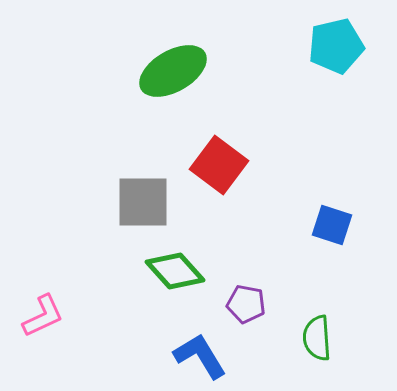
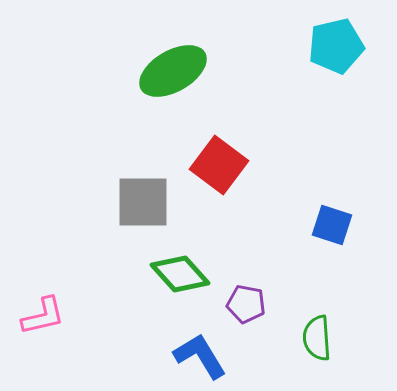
green diamond: moved 5 px right, 3 px down
pink L-shape: rotated 12 degrees clockwise
